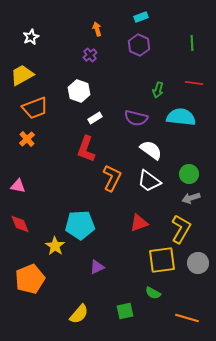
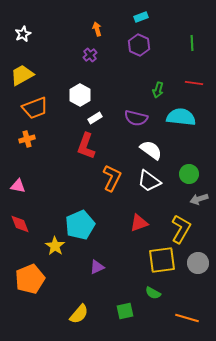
white star: moved 8 px left, 3 px up
white hexagon: moved 1 px right, 4 px down; rotated 10 degrees clockwise
orange cross: rotated 28 degrees clockwise
red L-shape: moved 3 px up
gray arrow: moved 8 px right, 1 px down
cyan pentagon: rotated 20 degrees counterclockwise
